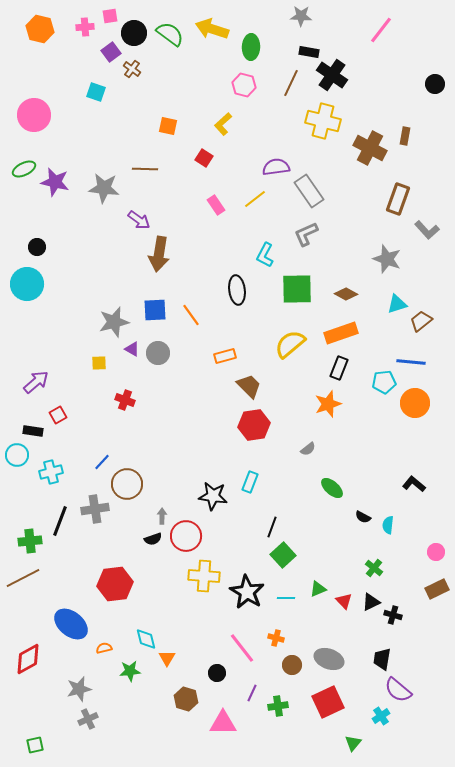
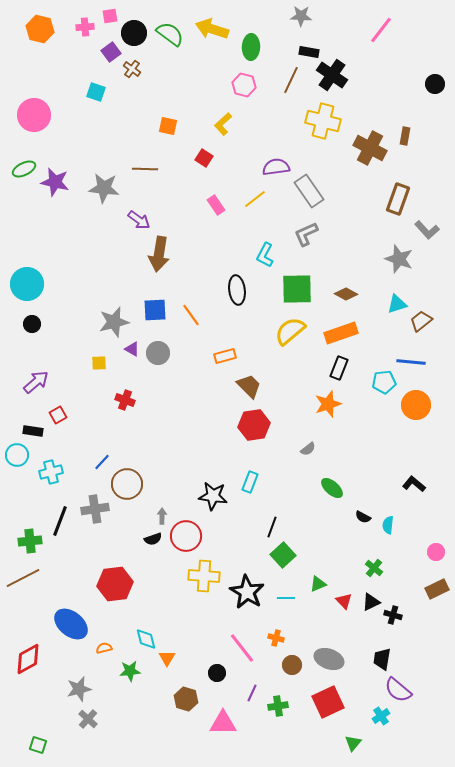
brown line at (291, 83): moved 3 px up
black circle at (37, 247): moved 5 px left, 77 px down
gray star at (387, 259): moved 12 px right
yellow semicircle at (290, 344): moved 13 px up
orange circle at (415, 403): moved 1 px right, 2 px down
green triangle at (318, 589): moved 5 px up
gray cross at (88, 719): rotated 24 degrees counterclockwise
green square at (35, 745): moved 3 px right; rotated 30 degrees clockwise
